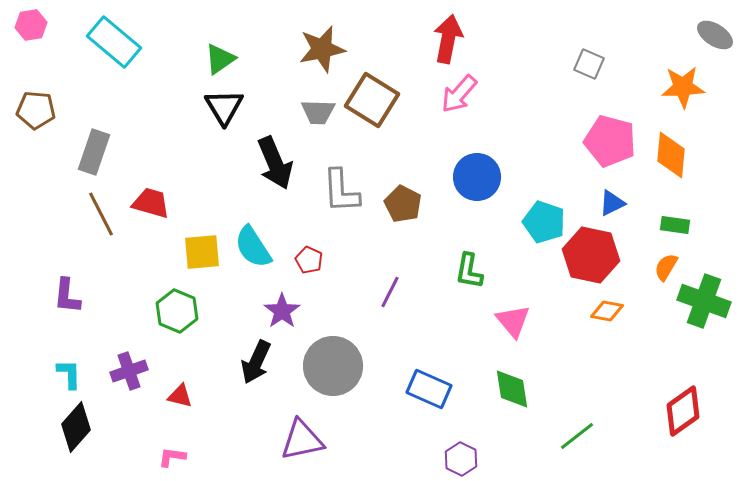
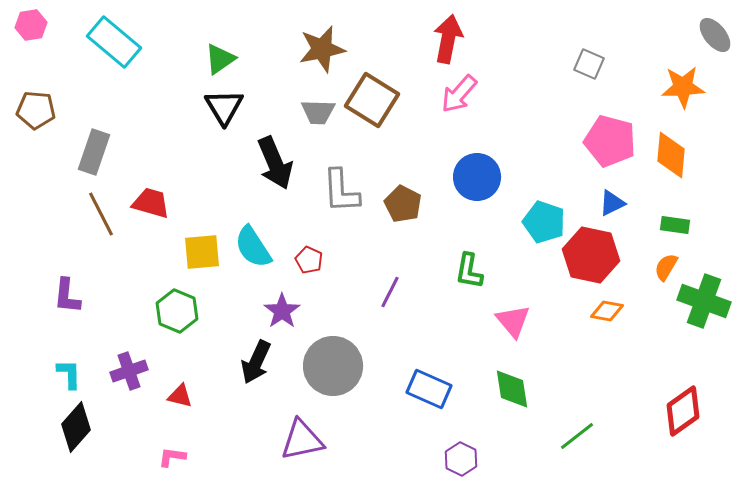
gray ellipse at (715, 35): rotated 18 degrees clockwise
